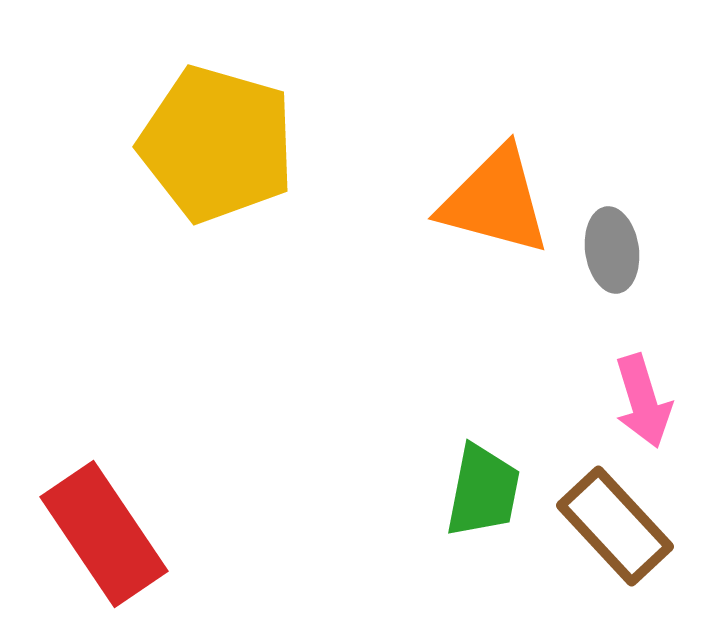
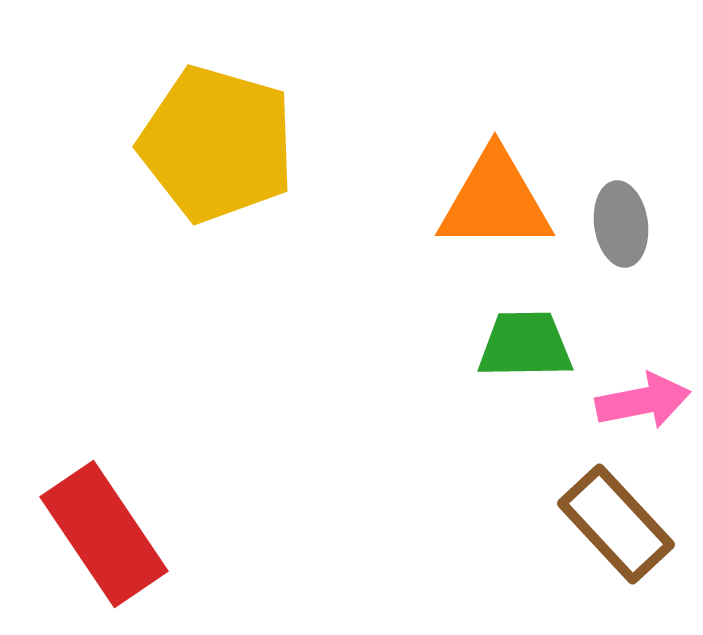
orange triangle: rotated 15 degrees counterclockwise
gray ellipse: moved 9 px right, 26 px up
pink arrow: rotated 84 degrees counterclockwise
green trapezoid: moved 42 px right, 146 px up; rotated 102 degrees counterclockwise
brown rectangle: moved 1 px right, 2 px up
